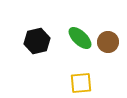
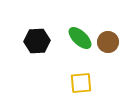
black hexagon: rotated 10 degrees clockwise
